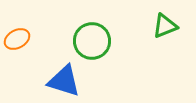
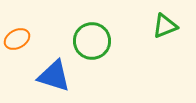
blue triangle: moved 10 px left, 5 px up
